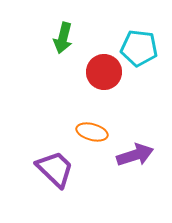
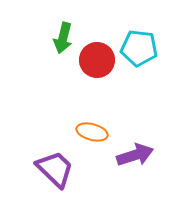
red circle: moved 7 px left, 12 px up
